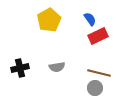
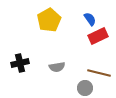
black cross: moved 5 px up
gray circle: moved 10 px left
